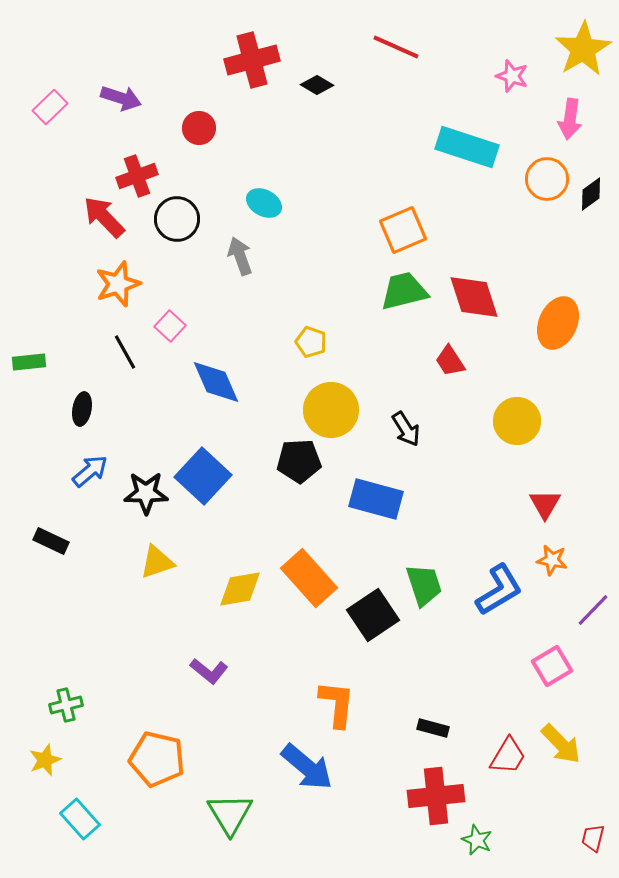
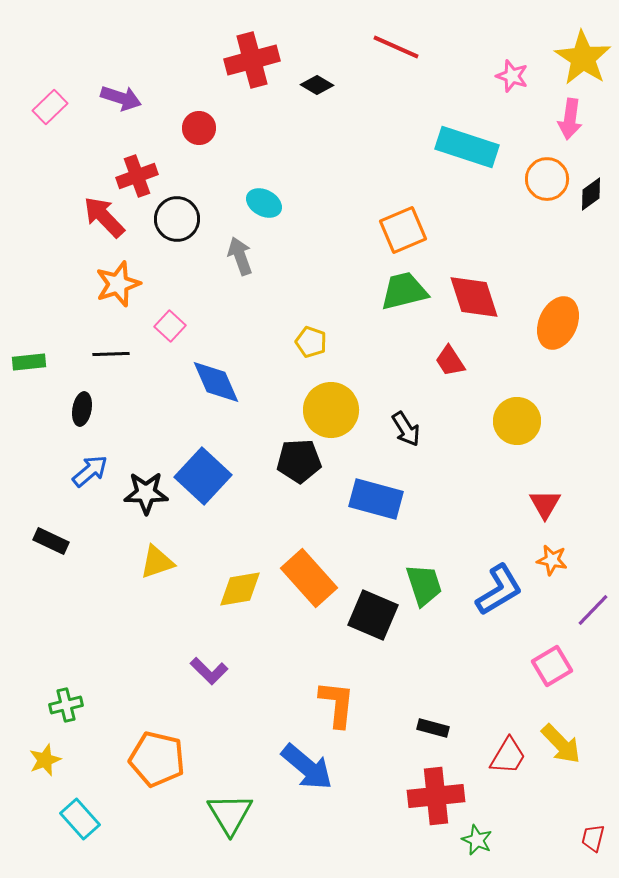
yellow star at (583, 49): moved 9 px down; rotated 8 degrees counterclockwise
black line at (125, 352): moved 14 px left, 2 px down; rotated 63 degrees counterclockwise
black square at (373, 615): rotated 33 degrees counterclockwise
purple L-shape at (209, 671): rotated 6 degrees clockwise
